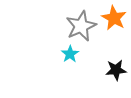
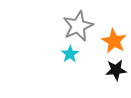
orange star: moved 23 px down
gray star: moved 3 px left
